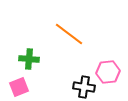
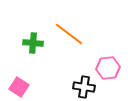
green cross: moved 4 px right, 16 px up
pink hexagon: moved 4 px up
pink square: rotated 36 degrees counterclockwise
